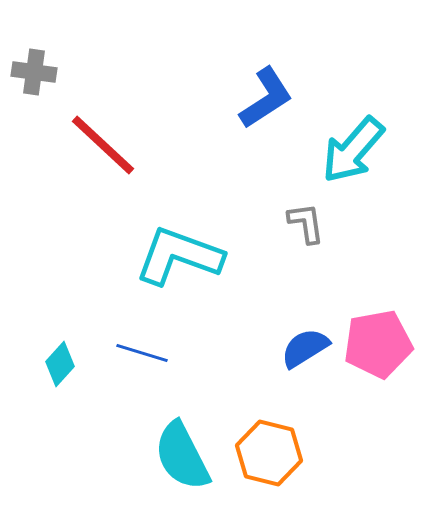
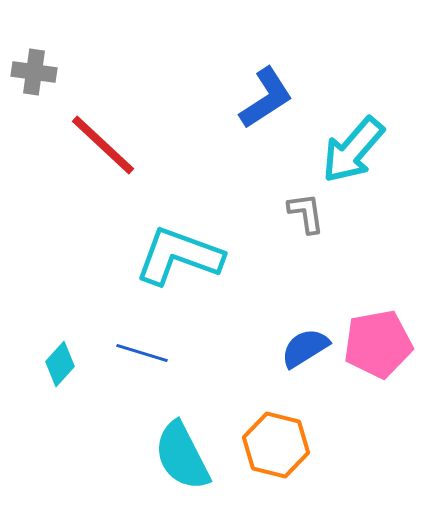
gray L-shape: moved 10 px up
orange hexagon: moved 7 px right, 8 px up
